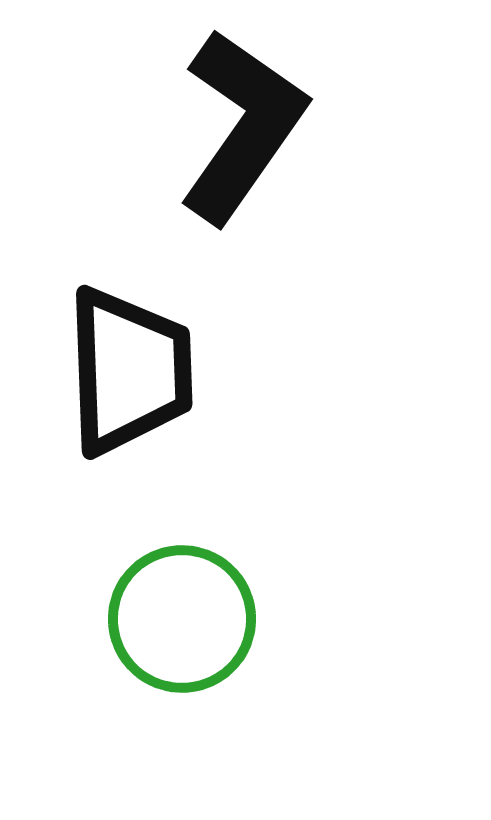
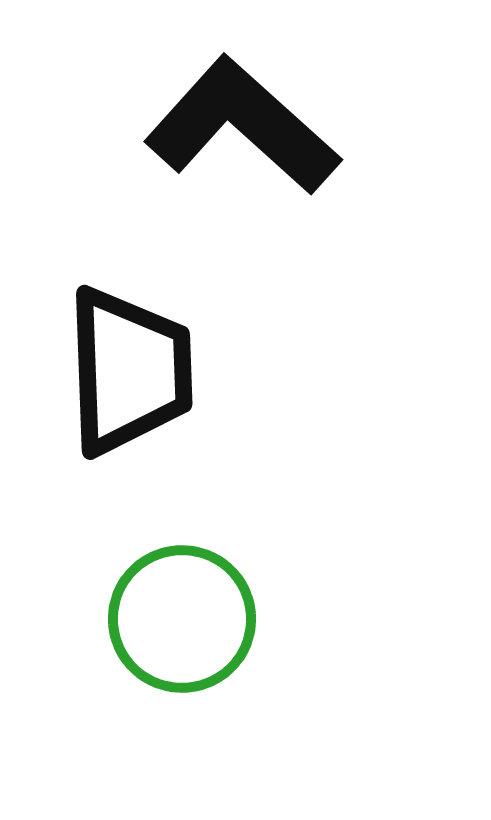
black L-shape: rotated 83 degrees counterclockwise
